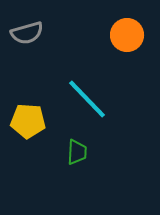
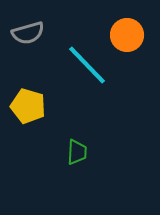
gray semicircle: moved 1 px right
cyan line: moved 34 px up
yellow pentagon: moved 15 px up; rotated 12 degrees clockwise
